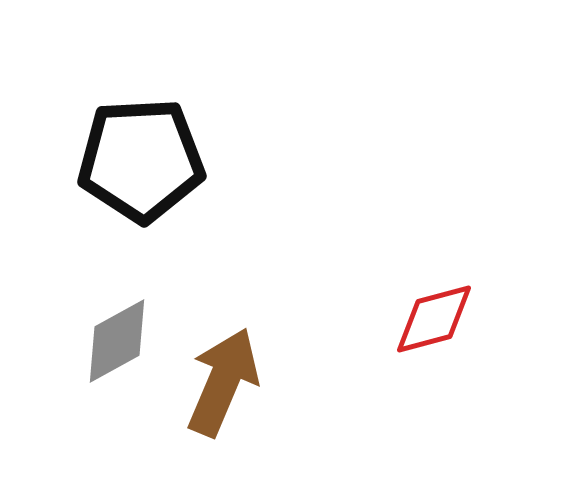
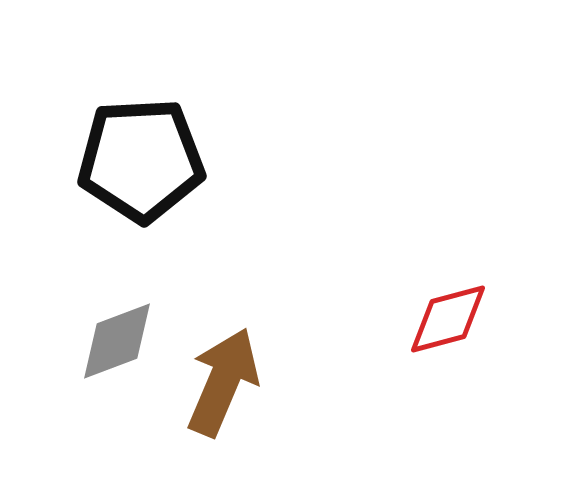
red diamond: moved 14 px right
gray diamond: rotated 8 degrees clockwise
